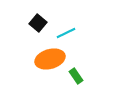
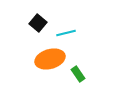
cyan line: rotated 12 degrees clockwise
green rectangle: moved 2 px right, 2 px up
